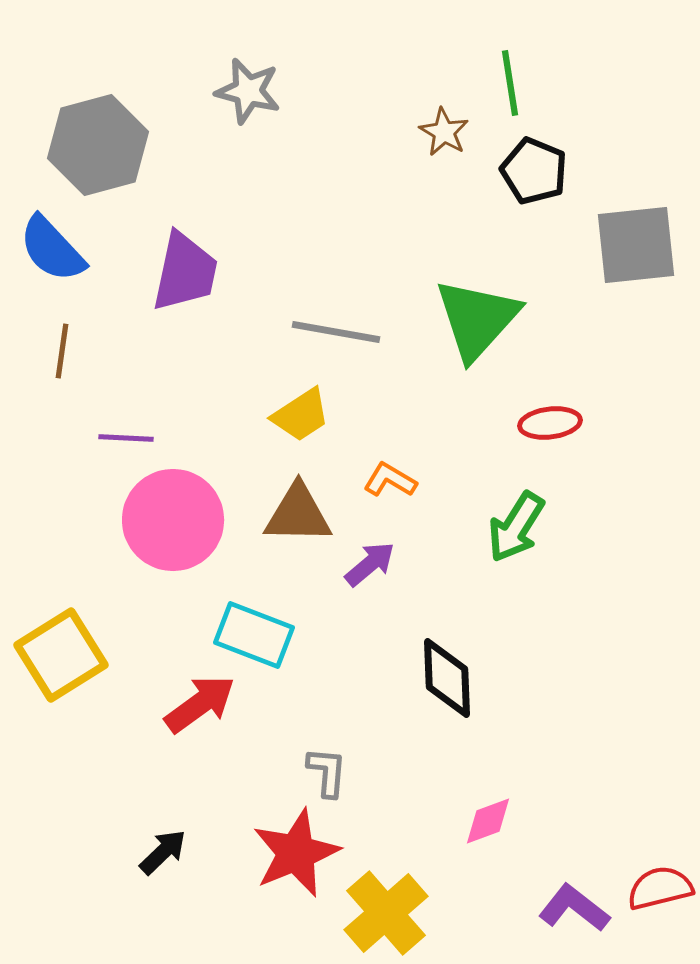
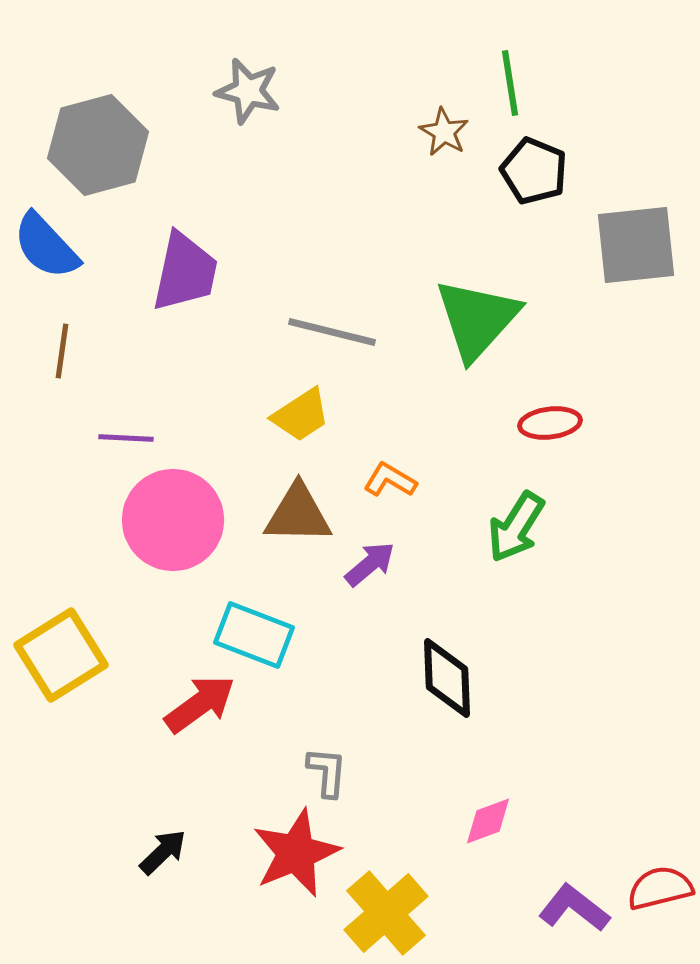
blue semicircle: moved 6 px left, 3 px up
gray line: moved 4 px left; rotated 4 degrees clockwise
